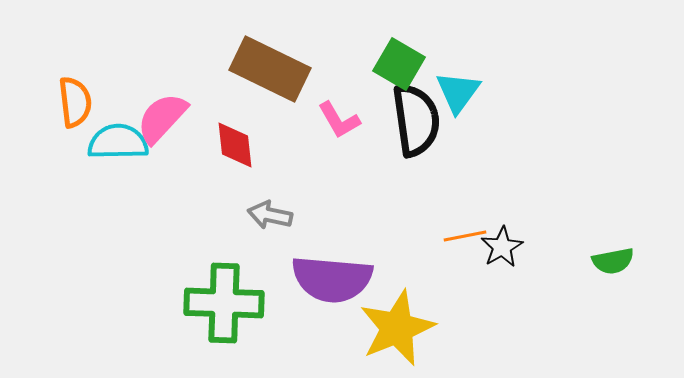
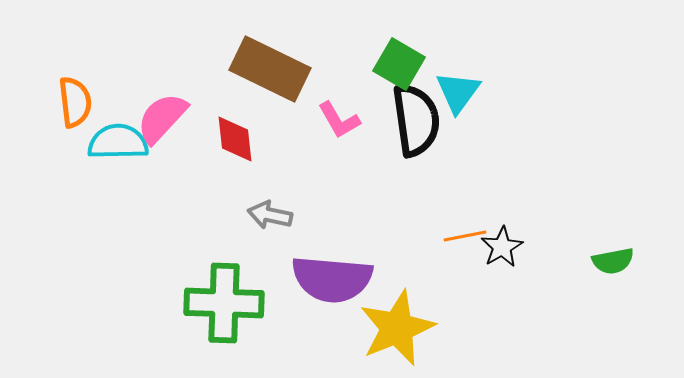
red diamond: moved 6 px up
